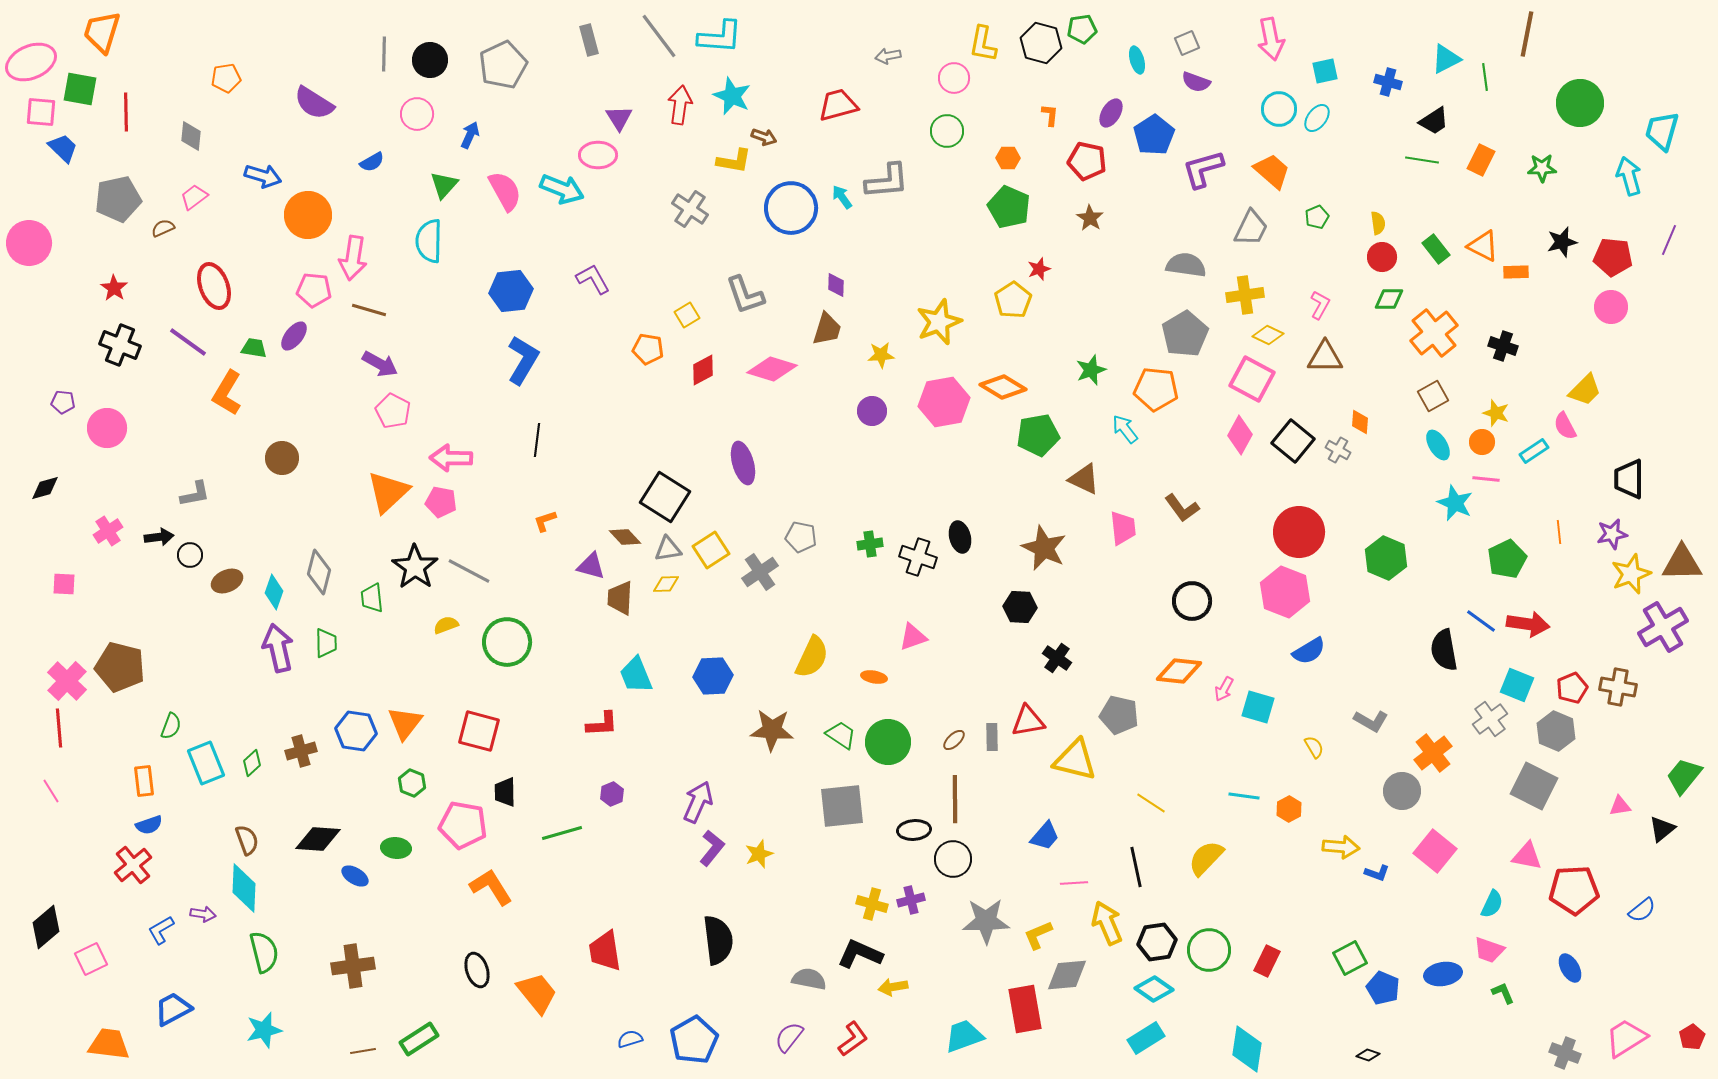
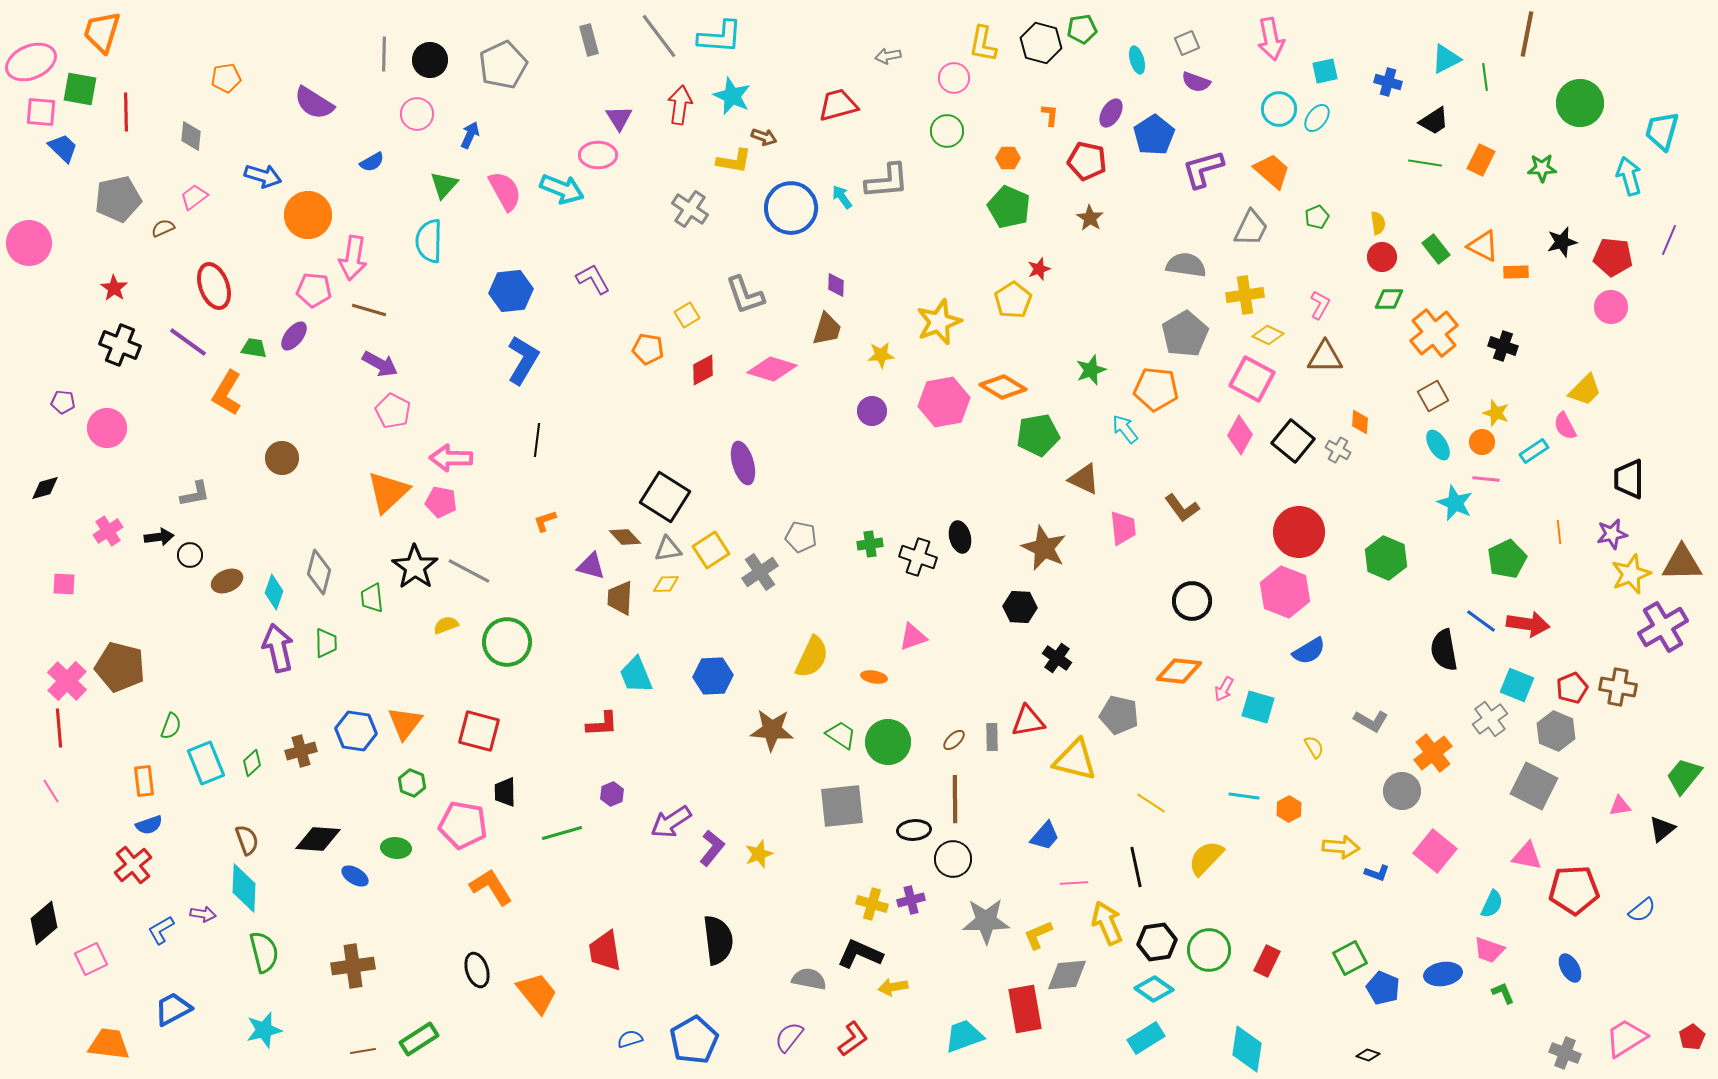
green line at (1422, 160): moved 3 px right, 3 px down
purple arrow at (698, 802): moved 27 px left, 20 px down; rotated 147 degrees counterclockwise
black diamond at (46, 927): moved 2 px left, 4 px up
